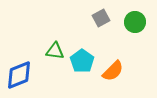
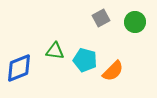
cyan pentagon: moved 3 px right, 1 px up; rotated 20 degrees counterclockwise
blue diamond: moved 7 px up
